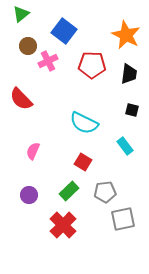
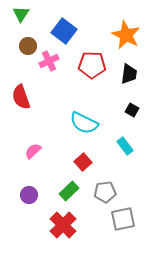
green triangle: rotated 18 degrees counterclockwise
pink cross: moved 1 px right
red semicircle: moved 2 px up; rotated 25 degrees clockwise
black square: rotated 16 degrees clockwise
pink semicircle: rotated 24 degrees clockwise
red square: rotated 18 degrees clockwise
